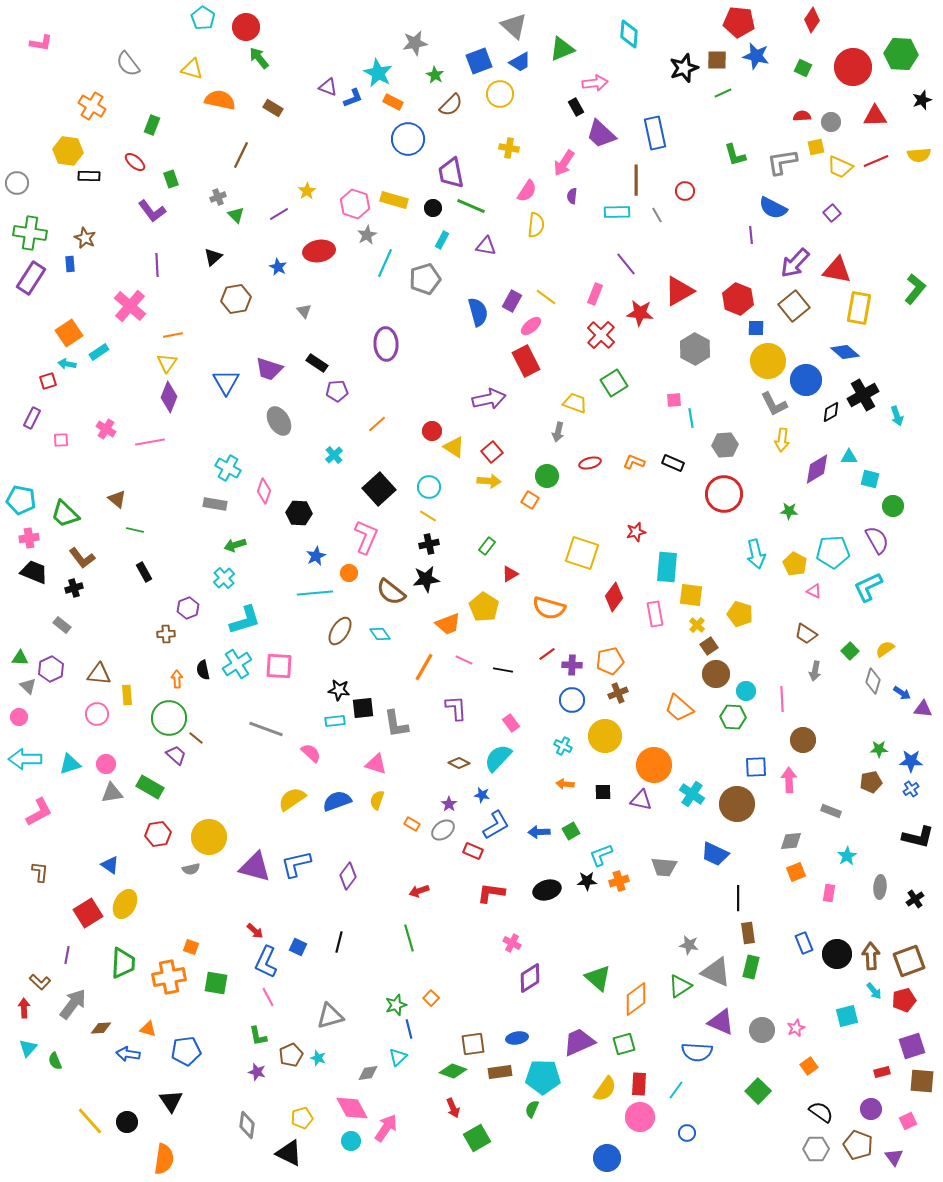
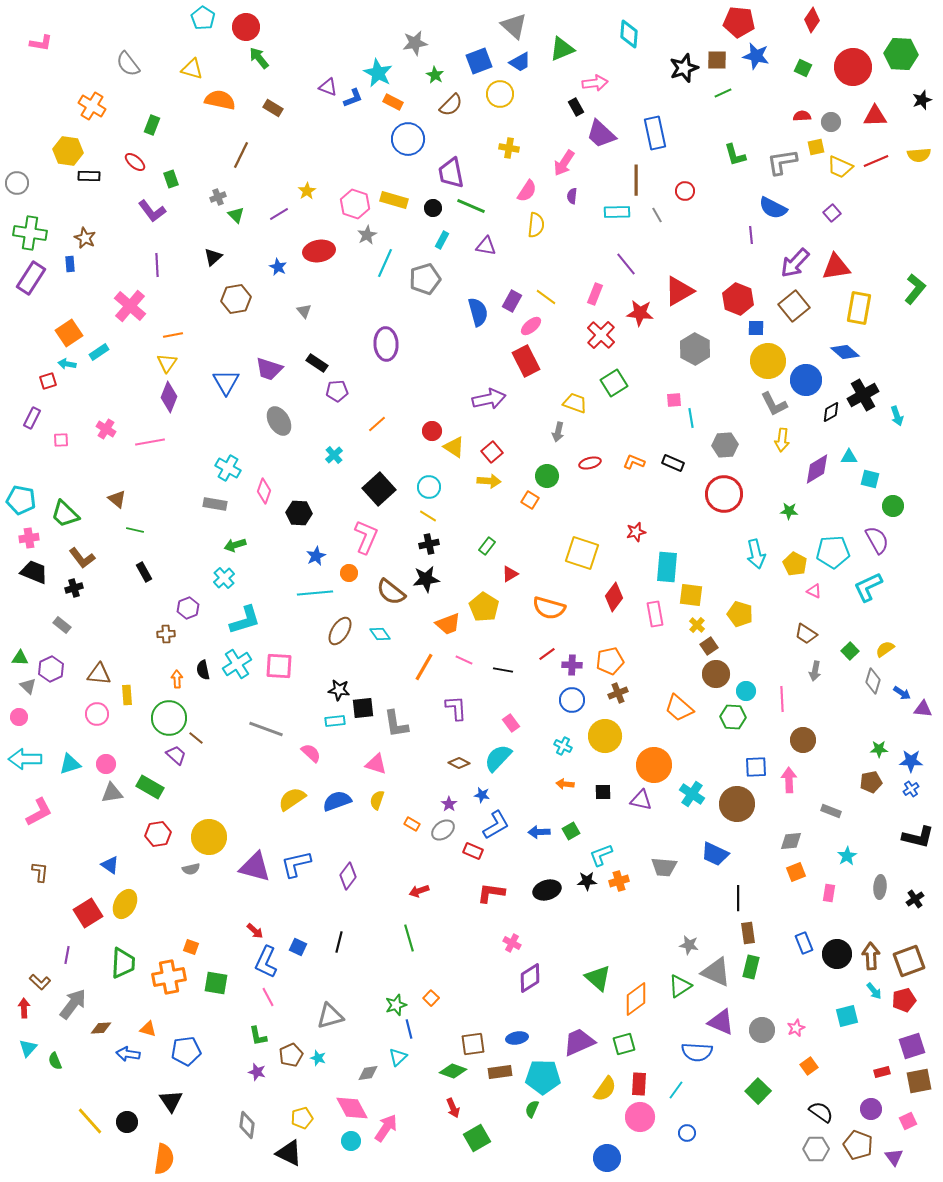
red triangle at (837, 270): moved 1 px left, 3 px up; rotated 20 degrees counterclockwise
brown square at (922, 1081): moved 3 px left; rotated 16 degrees counterclockwise
